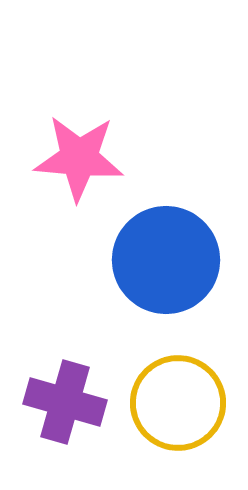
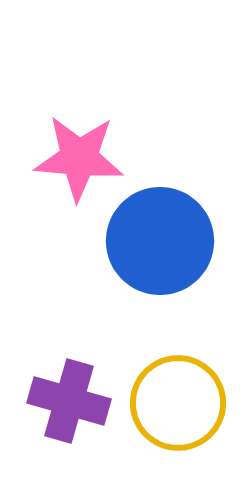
blue circle: moved 6 px left, 19 px up
purple cross: moved 4 px right, 1 px up
